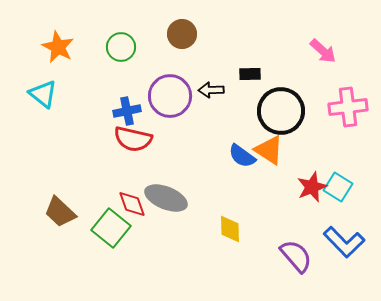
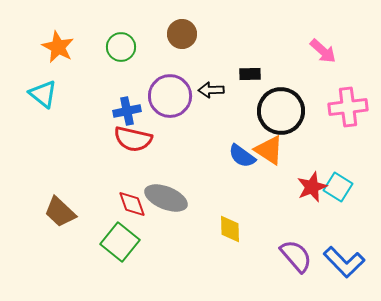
green square: moved 9 px right, 14 px down
blue L-shape: moved 20 px down
